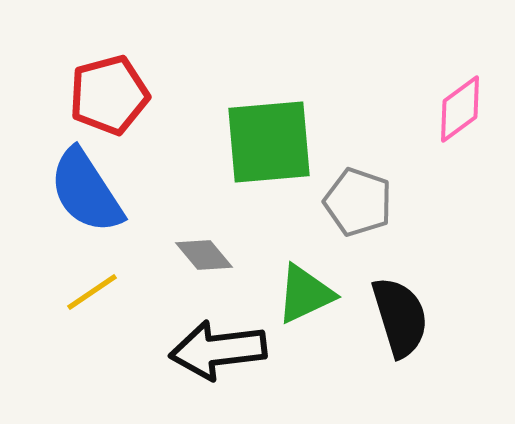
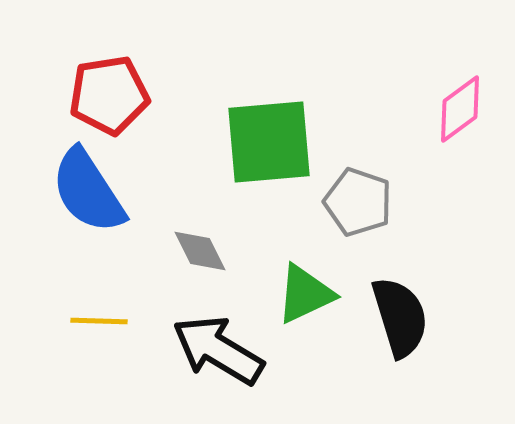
red pentagon: rotated 6 degrees clockwise
blue semicircle: moved 2 px right
gray diamond: moved 4 px left, 4 px up; rotated 14 degrees clockwise
yellow line: moved 7 px right, 29 px down; rotated 36 degrees clockwise
black arrow: rotated 38 degrees clockwise
